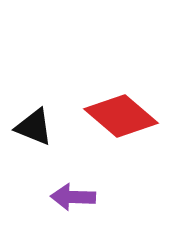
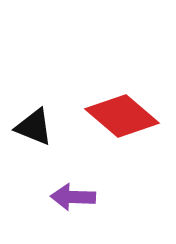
red diamond: moved 1 px right
